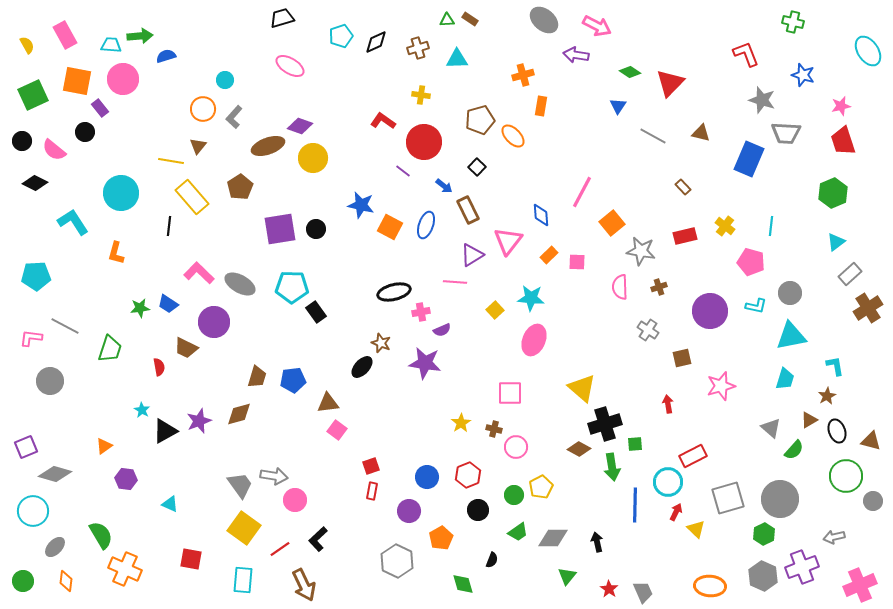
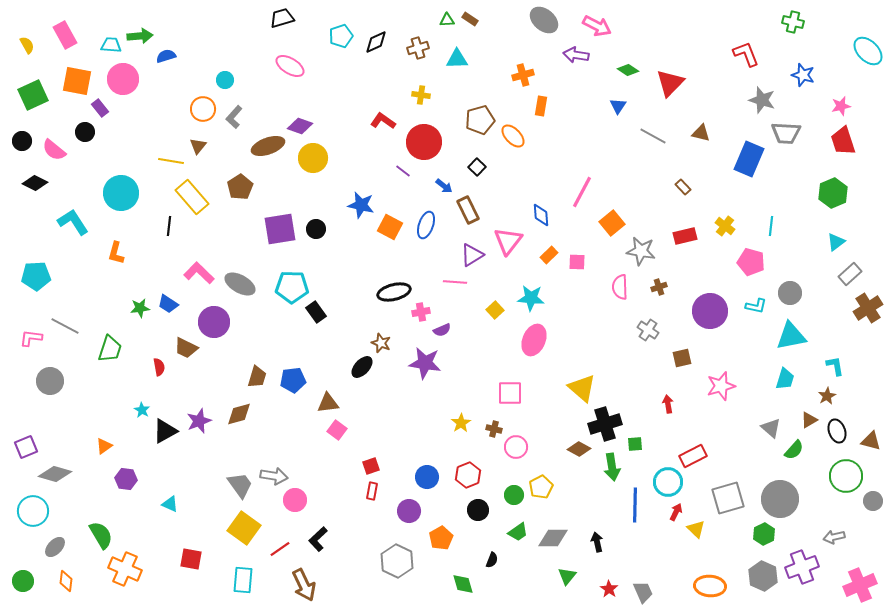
cyan ellipse at (868, 51): rotated 12 degrees counterclockwise
green diamond at (630, 72): moved 2 px left, 2 px up
